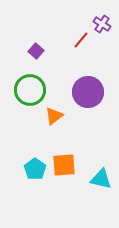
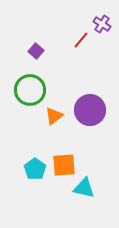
purple circle: moved 2 px right, 18 px down
cyan triangle: moved 17 px left, 9 px down
